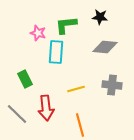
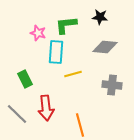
yellow line: moved 3 px left, 15 px up
